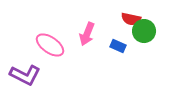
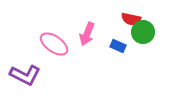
green circle: moved 1 px left, 1 px down
pink ellipse: moved 4 px right, 1 px up
